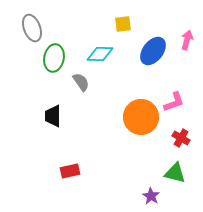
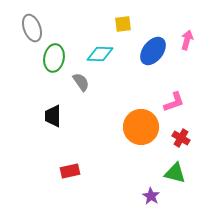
orange circle: moved 10 px down
